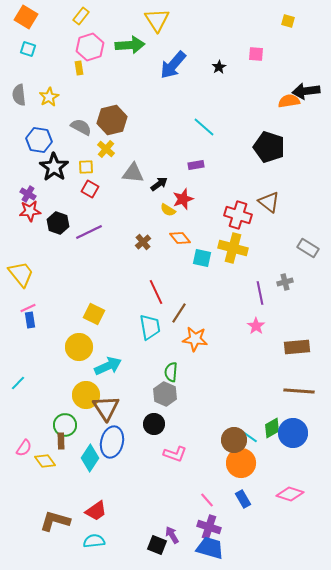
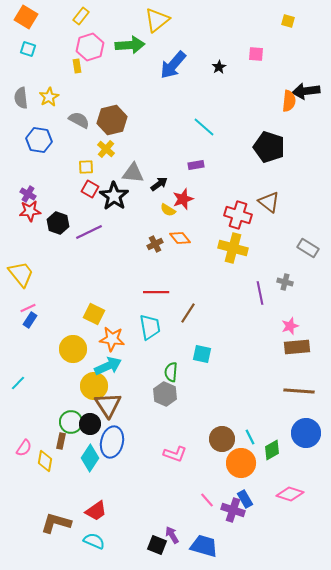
yellow triangle at (157, 20): rotated 24 degrees clockwise
yellow rectangle at (79, 68): moved 2 px left, 2 px up
gray semicircle at (19, 95): moved 2 px right, 3 px down
orange semicircle at (289, 101): rotated 105 degrees clockwise
gray semicircle at (81, 127): moved 2 px left, 7 px up
black star at (54, 167): moved 60 px right, 29 px down
brown cross at (143, 242): moved 12 px right, 2 px down; rotated 14 degrees clockwise
cyan square at (202, 258): moved 96 px down
gray cross at (285, 282): rotated 28 degrees clockwise
red line at (156, 292): rotated 65 degrees counterclockwise
brown line at (179, 313): moved 9 px right
blue rectangle at (30, 320): rotated 42 degrees clockwise
pink star at (256, 326): moved 34 px right; rotated 18 degrees clockwise
orange star at (195, 339): moved 83 px left
yellow circle at (79, 347): moved 6 px left, 2 px down
yellow circle at (86, 395): moved 8 px right, 9 px up
brown triangle at (106, 408): moved 2 px right, 3 px up
black circle at (154, 424): moved 64 px left
green circle at (65, 425): moved 6 px right, 3 px up
green diamond at (272, 428): moved 22 px down
blue circle at (293, 433): moved 13 px right
cyan line at (250, 437): rotated 28 degrees clockwise
brown circle at (234, 440): moved 12 px left, 1 px up
brown rectangle at (61, 441): rotated 14 degrees clockwise
yellow diamond at (45, 461): rotated 45 degrees clockwise
blue rectangle at (243, 499): moved 2 px right
brown L-shape at (55, 521): moved 1 px right, 2 px down
purple cross at (209, 527): moved 24 px right, 17 px up
cyan semicircle at (94, 541): rotated 30 degrees clockwise
blue trapezoid at (210, 548): moved 6 px left, 2 px up
